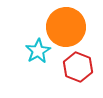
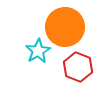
orange circle: moved 1 px left
